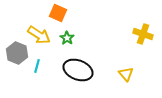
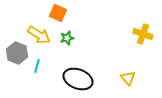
green star: rotated 24 degrees clockwise
black ellipse: moved 9 px down
yellow triangle: moved 2 px right, 4 px down
